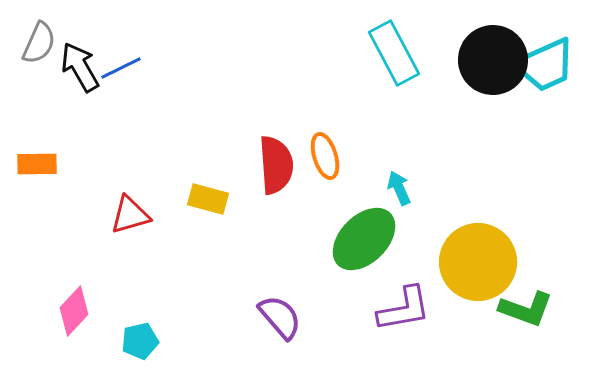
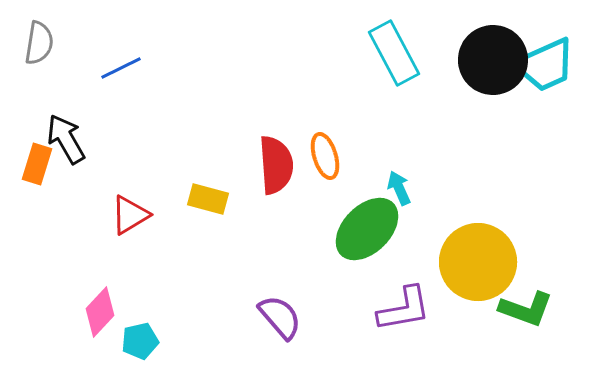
gray semicircle: rotated 15 degrees counterclockwise
black arrow: moved 14 px left, 72 px down
orange rectangle: rotated 72 degrees counterclockwise
red triangle: rotated 15 degrees counterclockwise
green ellipse: moved 3 px right, 10 px up
pink diamond: moved 26 px right, 1 px down
